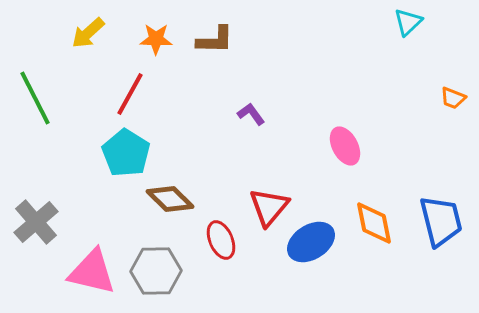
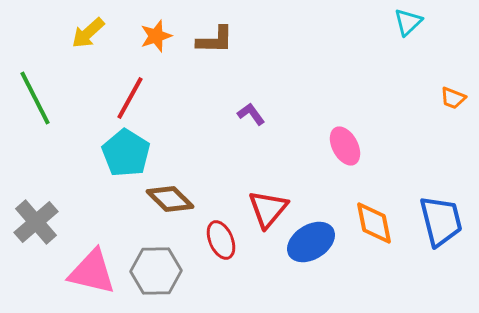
orange star: moved 3 px up; rotated 20 degrees counterclockwise
red line: moved 4 px down
red triangle: moved 1 px left, 2 px down
